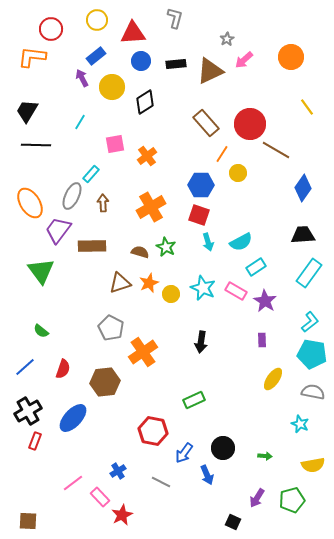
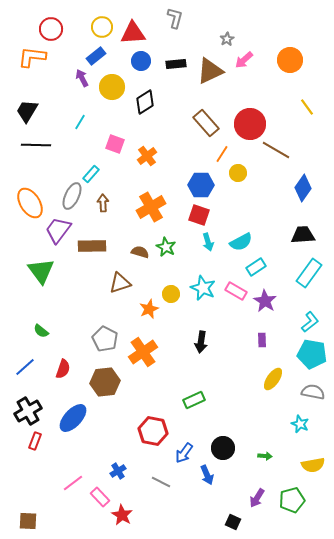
yellow circle at (97, 20): moved 5 px right, 7 px down
orange circle at (291, 57): moved 1 px left, 3 px down
pink square at (115, 144): rotated 30 degrees clockwise
orange star at (149, 283): moved 26 px down
gray pentagon at (111, 328): moved 6 px left, 11 px down
red star at (122, 515): rotated 15 degrees counterclockwise
